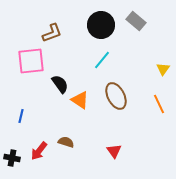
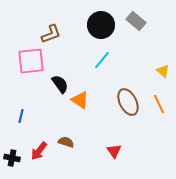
brown L-shape: moved 1 px left, 1 px down
yellow triangle: moved 2 px down; rotated 24 degrees counterclockwise
brown ellipse: moved 12 px right, 6 px down
